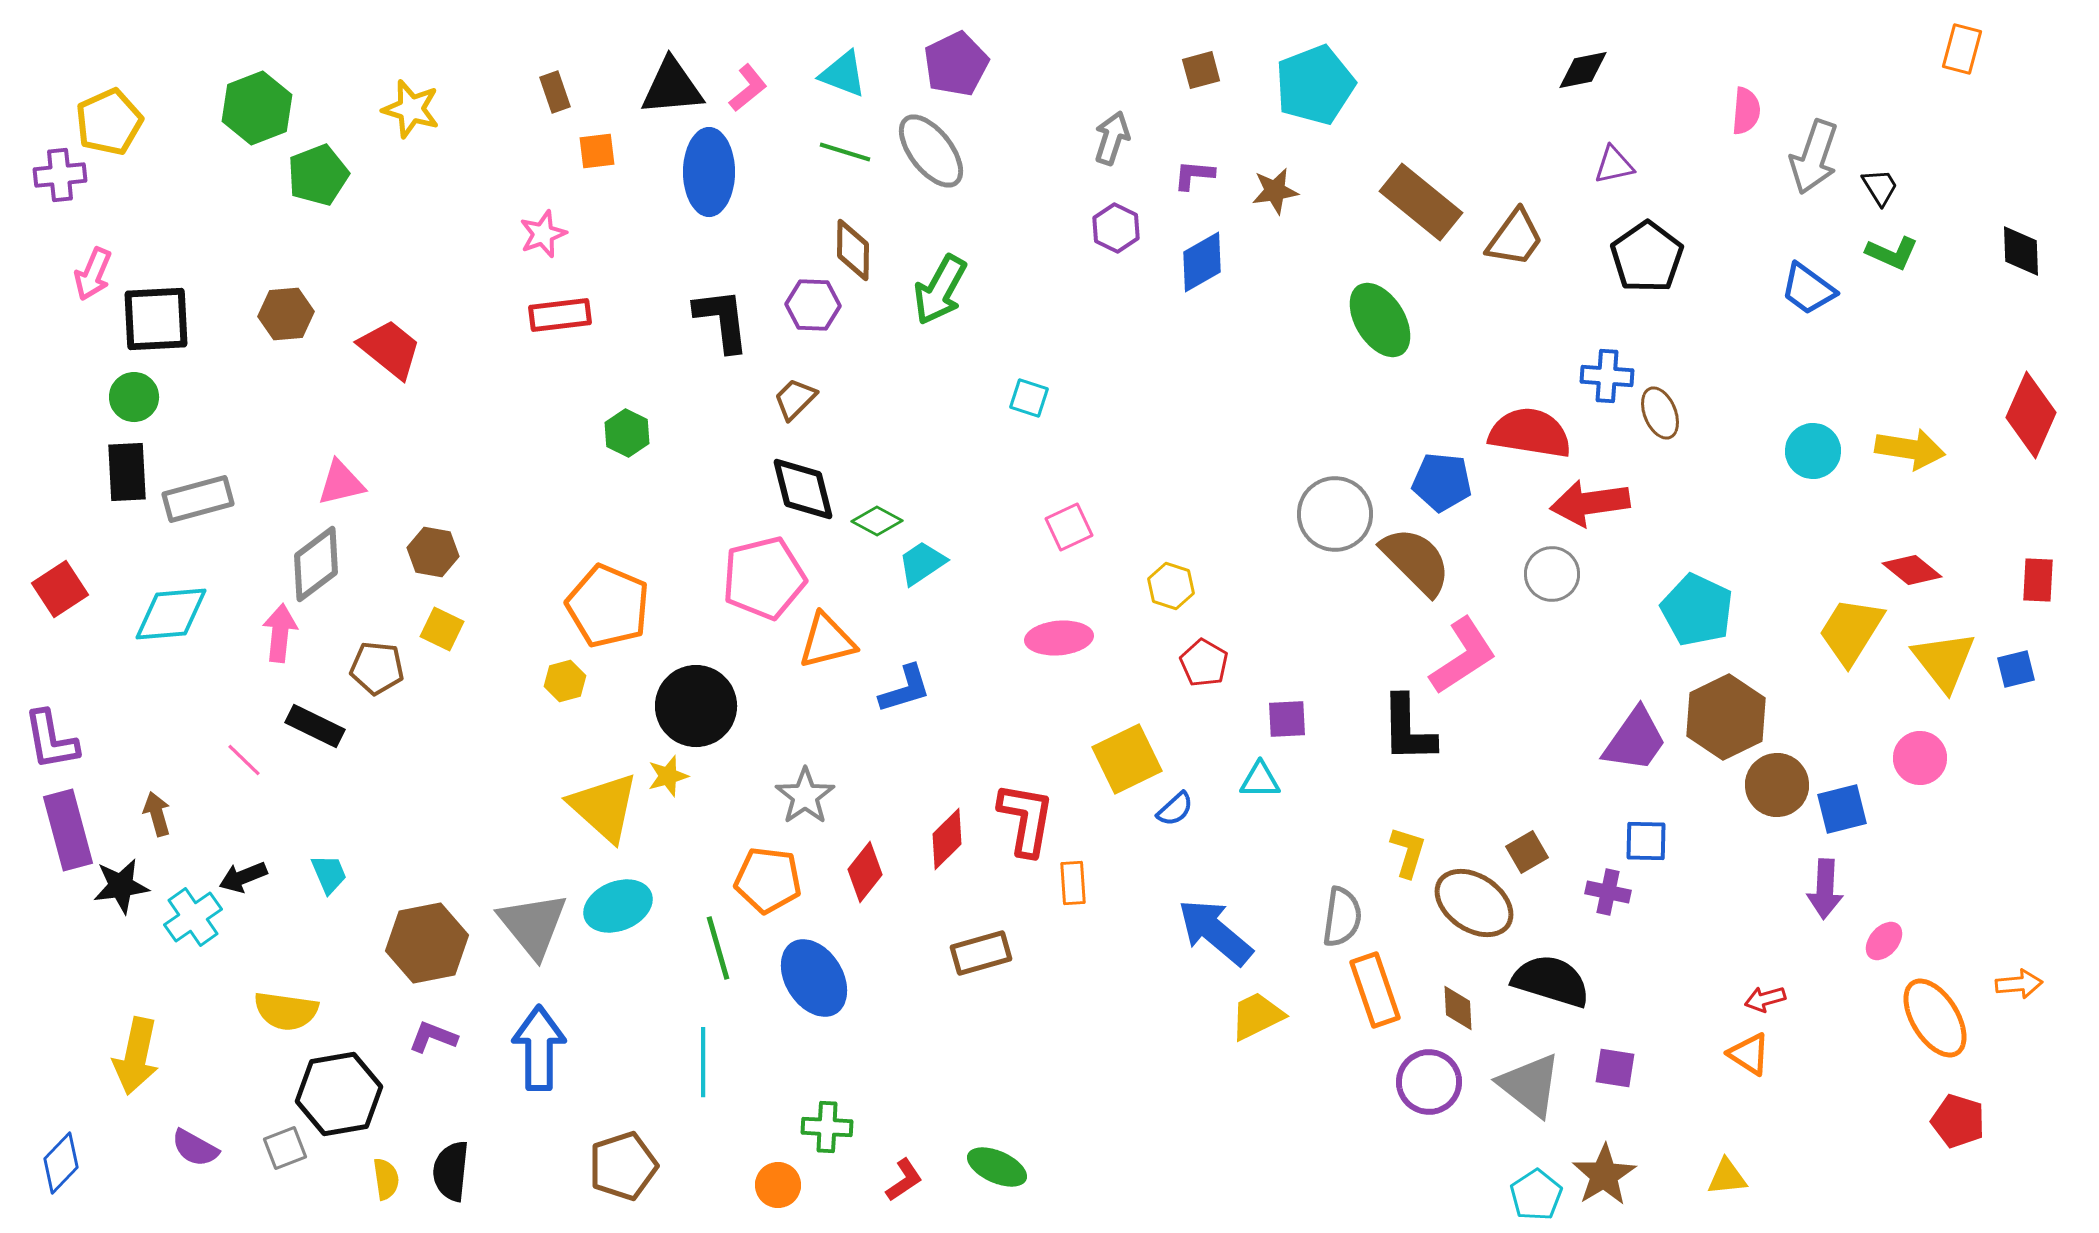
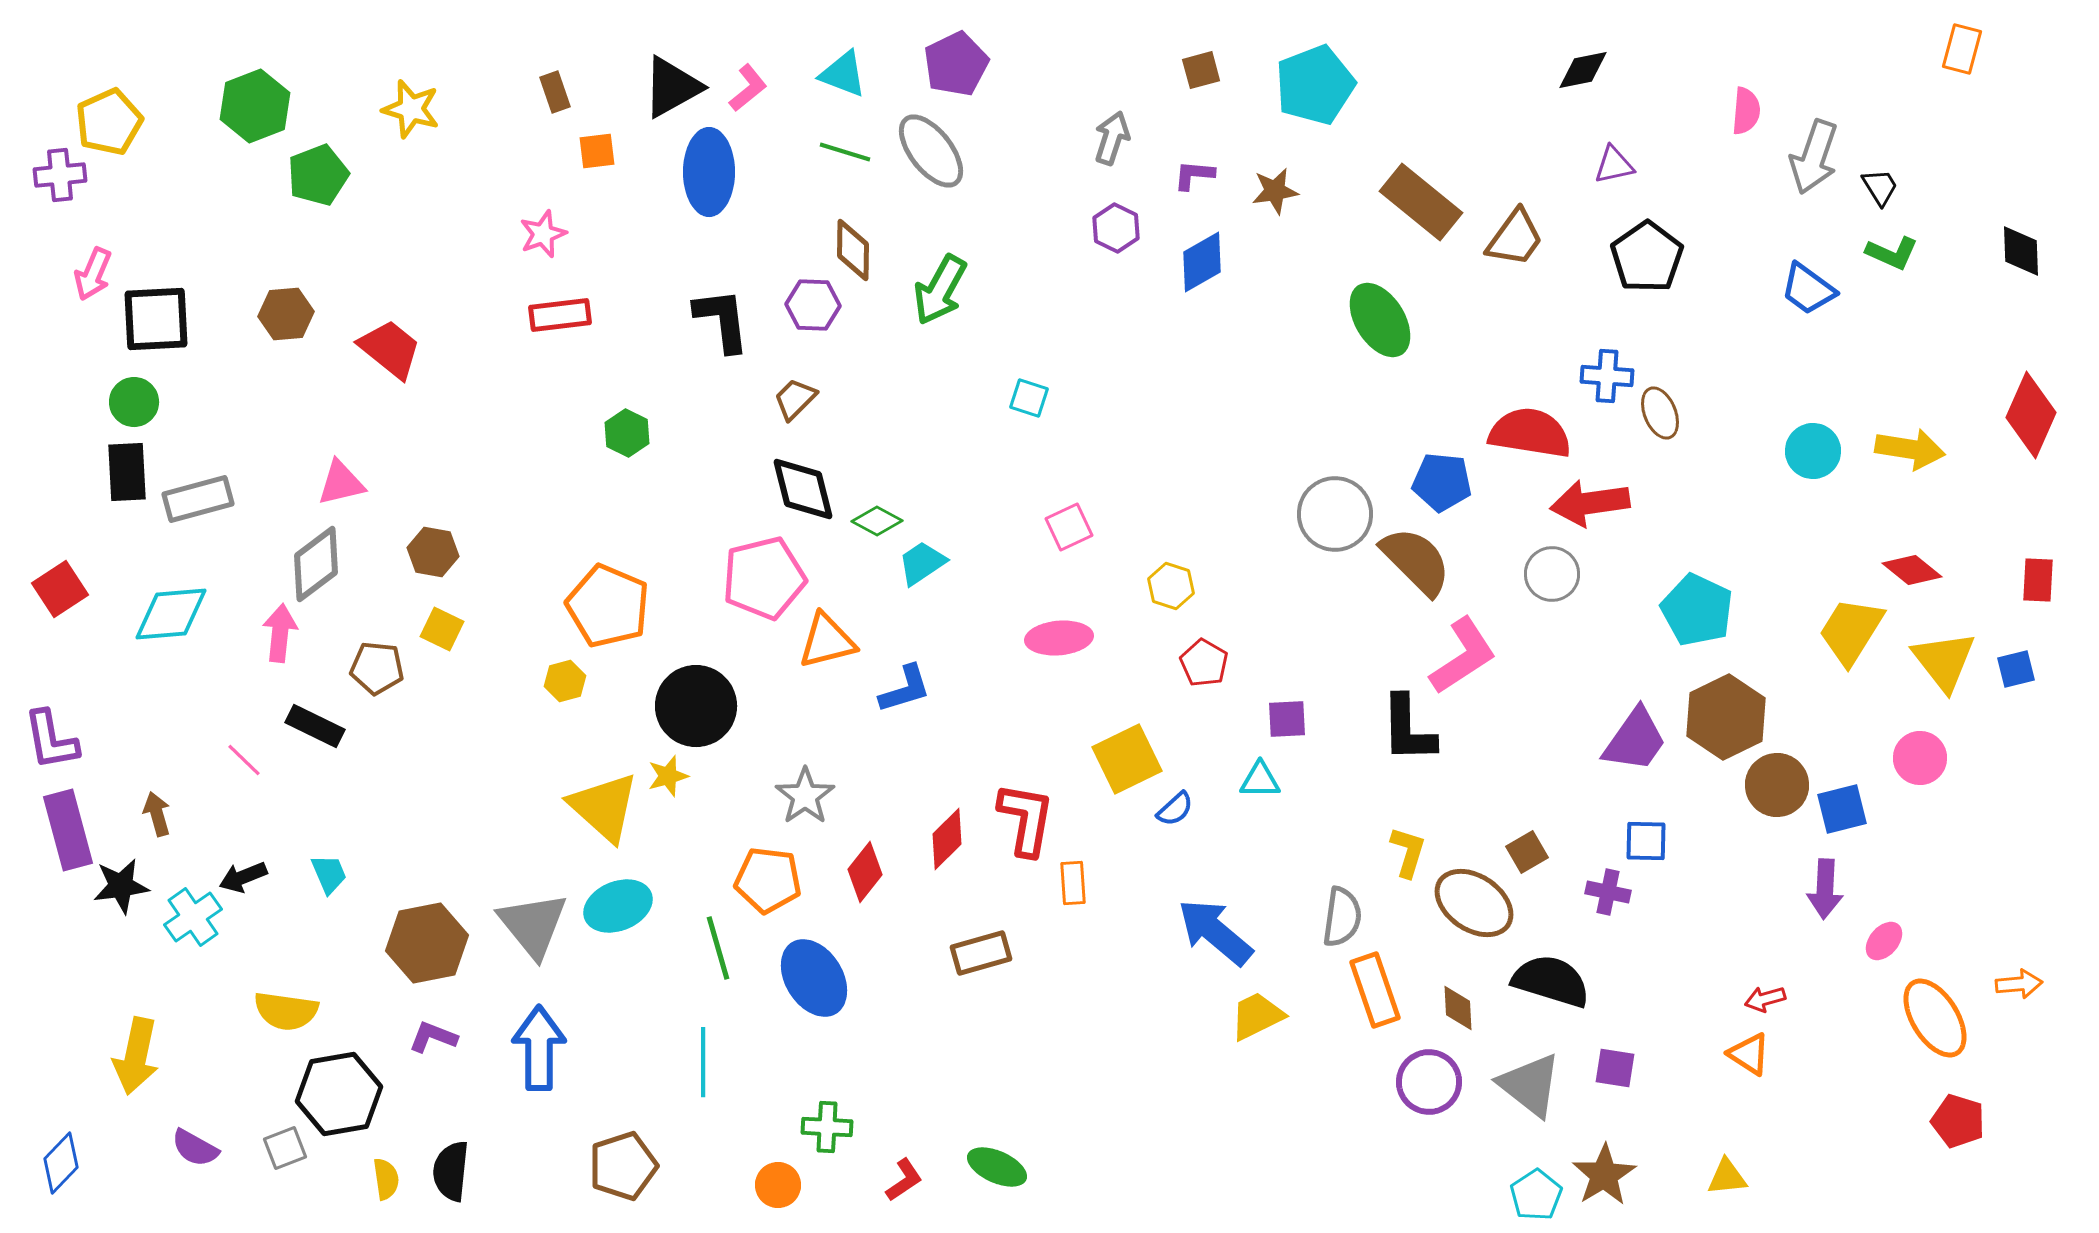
black triangle at (672, 87): rotated 24 degrees counterclockwise
green hexagon at (257, 108): moved 2 px left, 2 px up
green circle at (134, 397): moved 5 px down
